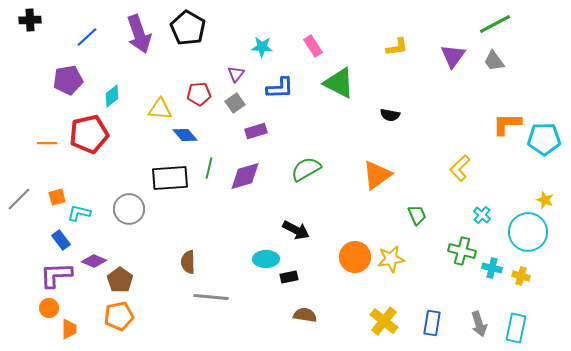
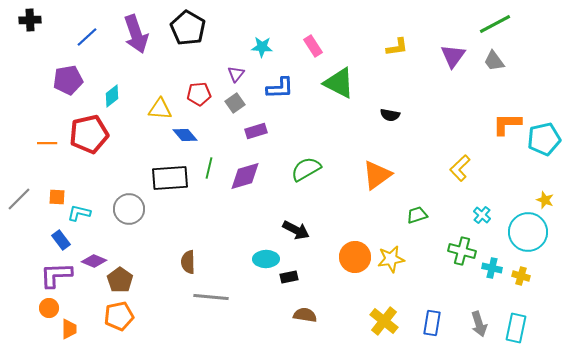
purple arrow at (139, 34): moved 3 px left
cyan pentagon at (544, 139): rotated 12 degrees counterclockwise
orange square at (57, 197): rotated 18 degrees clockwise
green trapezoid at (417, 215): rotated 85 degrees counterclockwise
